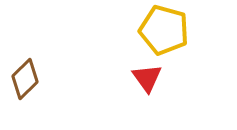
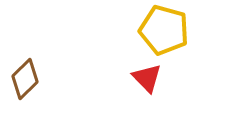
red triangle: rotated 8 degrees counterclockwise
